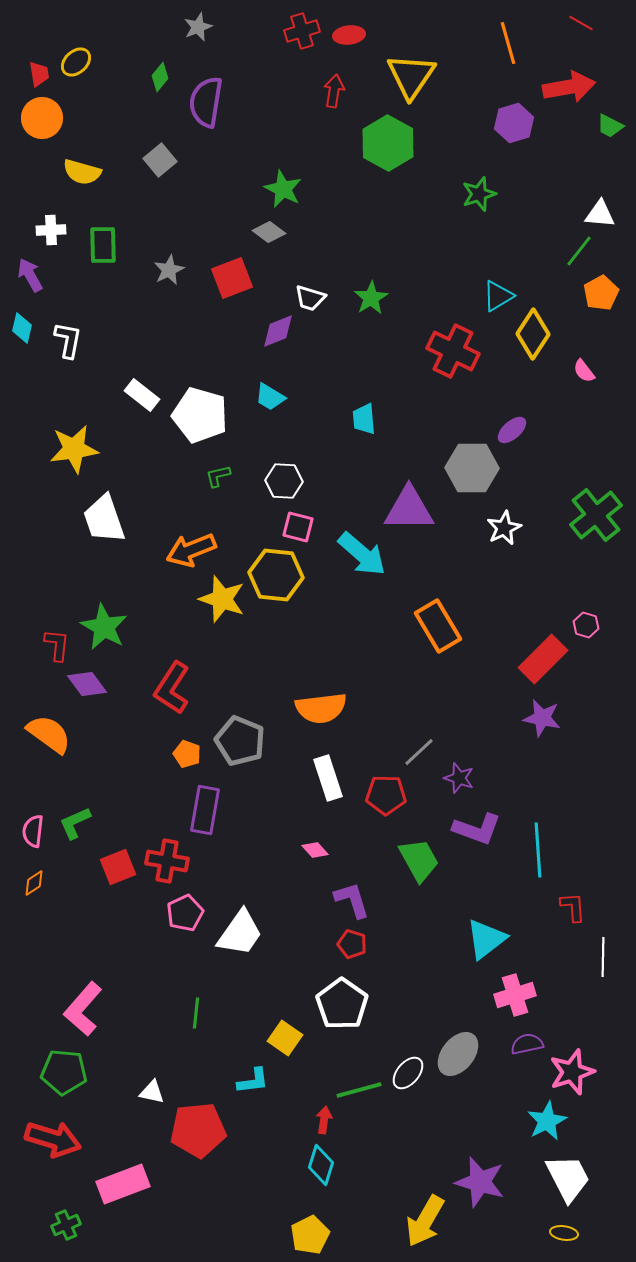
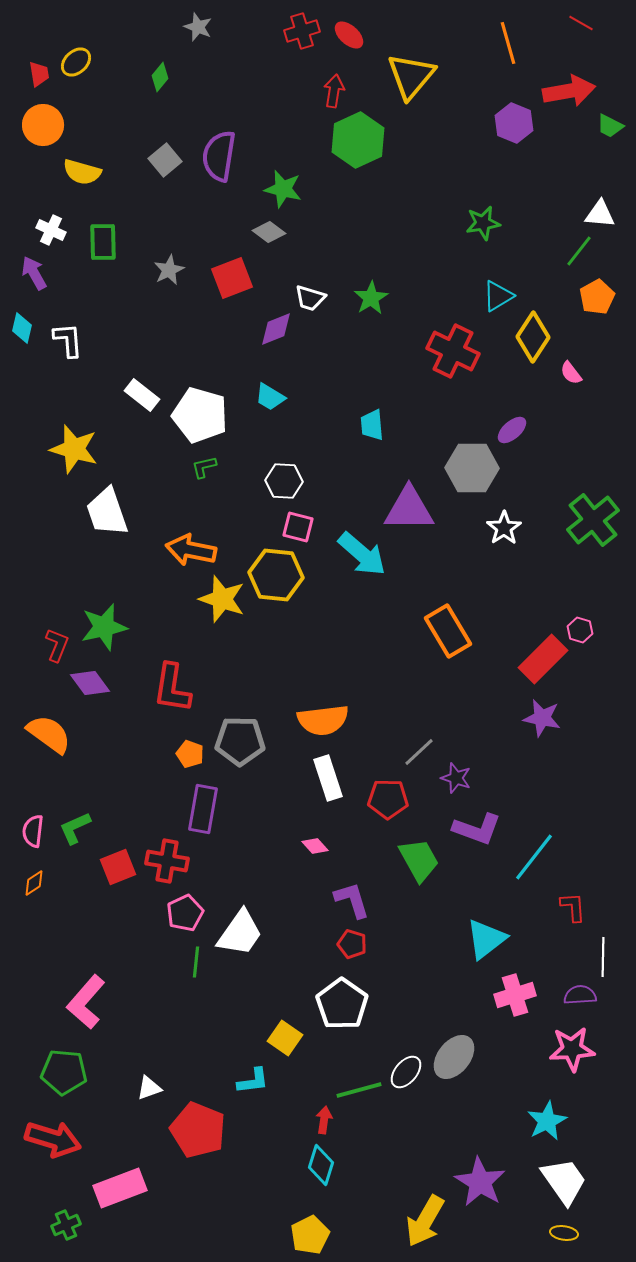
gray star at (198, 27): rotated 28 degrees counterclockwise
red ellipse at (349, 35): rotated 48 degrees clockwise
yellow triangle at (411, 76): rotated 6 degrees clockwise
red arrow at (569, 87): moved 4 px down
purple semicircle at (206, 102): moved 13 px right, 54 px down
orange circle at (42, 118): moved 1 px right, 7 px down
purple hexagon at (514, 123): rotated 21 degrees counterclockwise
green hexagon at (388, 143): moved 30 px left, 3 px up; rotated 6 degrees clockwise
gray square at (160, 160): moved 5 px right
green star at (283, 189): rotated 12 degrees counterclockwise
green star at (479, 194): moved 4 px right, 29 px down; rotated 8 degrees clockwise
white cross at (51, 230): rotated 28 degrees clockwise
green rectangle at (103, 245): moved 3 px up
purple arrow at (30, 275): moved 4 px right, 2 px up
orange pentagon at (601, 293): moved 4 px left, 4 px down
purple diamond at (278, 331): moved 2 px left, 2 px up
yellow diamond at (533, 334): moved 3 px down
white L-shape at (68, 340): rotated 15 degrees counterclockwise
pink semicircle at (584, 371): moved 13 px left, 2 px down
cyan trapezoid at (364, 419): moved 8 px right, 6 px down
yellow star at (74, 449): rotated 24 degrees clockwise
green L-shape at (218, 476): moved 14 px left, 9 px up
green cross at (596, 515): moved 3 px left, 5 px down
white trapezoid at (104, 519): moved 3 px right, 7 px up
white star at (504, 528): rotated 8 degrees counterclockwise
orange arrow at (191, 550): rotated 33 degrees clockwise
pink hexagon at (586, 625): moved 6 px left, 5 px down
orange rectangle at (438, 626): moved 10 px right, 5 px down
green star at (104, 627): rotated 30 degrees clockwise
red L-shape at (57, 645): rotated 16 degrees clockwise
purple diamond at (87, 684): moved 3 px right, 1 px up
red L-shape at (172, 688): rotated 24 degrees counterclockwise
orange semicircle at (321, 708): moved 2 px right, 12 px down
gray pentagon at (240, 741): rotated 21 degrees counterclockwise
orange pentagon at (187, 754): moved 3 px right
purple star at (459, 778): moved 3 px left
red pentagon at (386, 795): moved 2 px right, 4 px down
purple rectangle at (205, 810): moved 2 px left, 1 px up
green L-shape at (75, 823): moved 5 px down
pink diamond at (315, 850): moved 4 px up
cyan line at (538, 850): moved 4 px left, 7 px down; rotated 42 degrees clockwise
pink L-shape at (83, 1009): moved 3 px right, 7 px up
green line at (196, 1013): moved 51 px up
purple semicircle at (527, 1044): moved 53 px right, 49 px up; rotated 8 degrees clockwise
gray ellipse at (458, 1054): moved 4 px left, 3 px down
pink star at (572, 1072): moved 23 px up; rotated 15 degrees clockwise
white ellipse at (408, 1073): moved 2 px left, 1 px up
white triangle at (152, 1092): moved 3 px left, 4 px up; rotated 32 degrees counterclockwise
red pentagon at (198, 1130): rotated 28 degrees clockwise
white trapezoid at (568, 1178): moved 4 px left, 3 px down; rotated 8 degrees counterclockwise
purple star at (480, 1182): rotated 15 degrees clockwise
pink rectangle at (123, 1184): moved 3 px left, 4 px down
